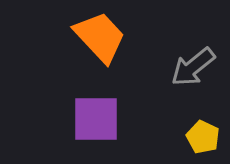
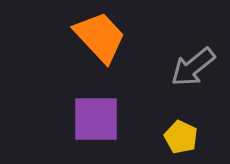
yellow pentagon: moved 22 px left
